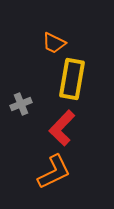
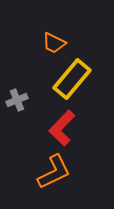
yellow rectangle: rotated 30 degrees clockwise
gray cross: moved 4 px left, 4 px up
